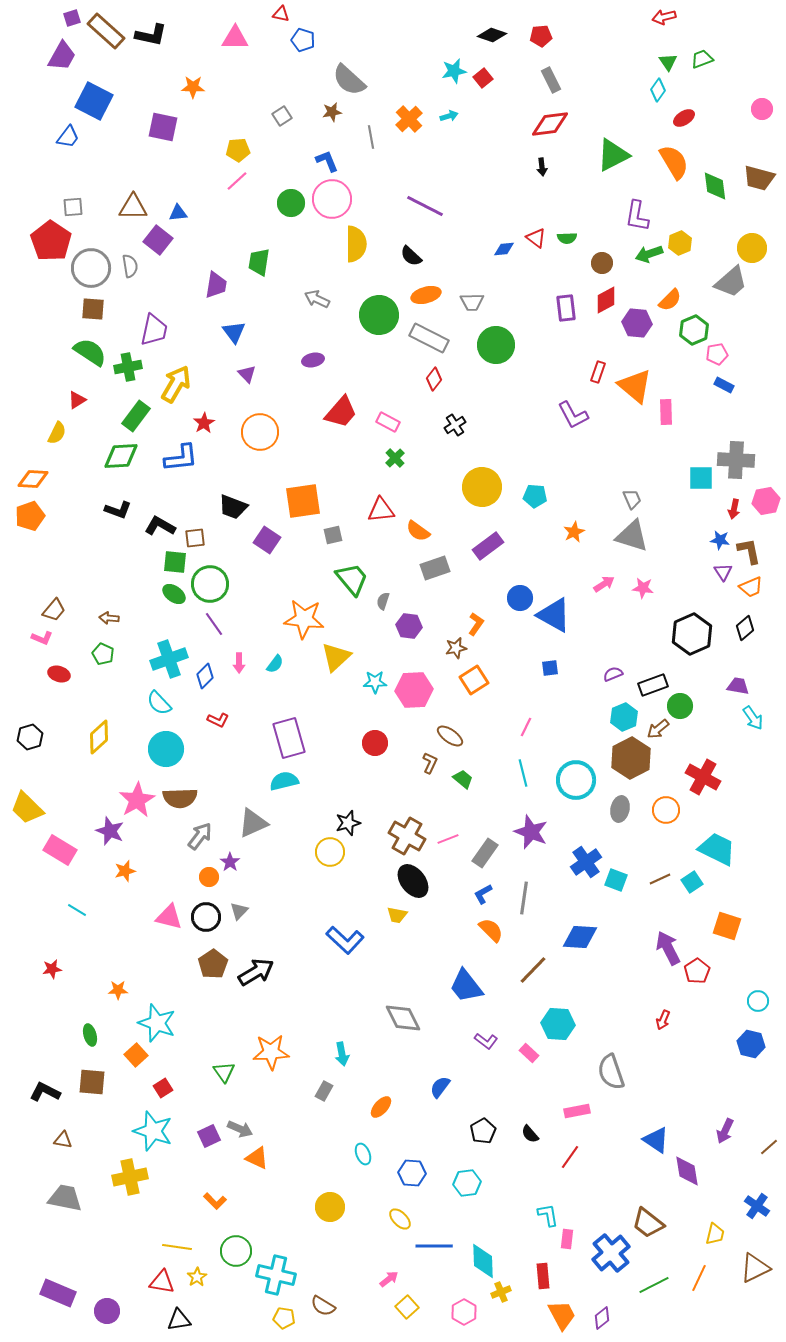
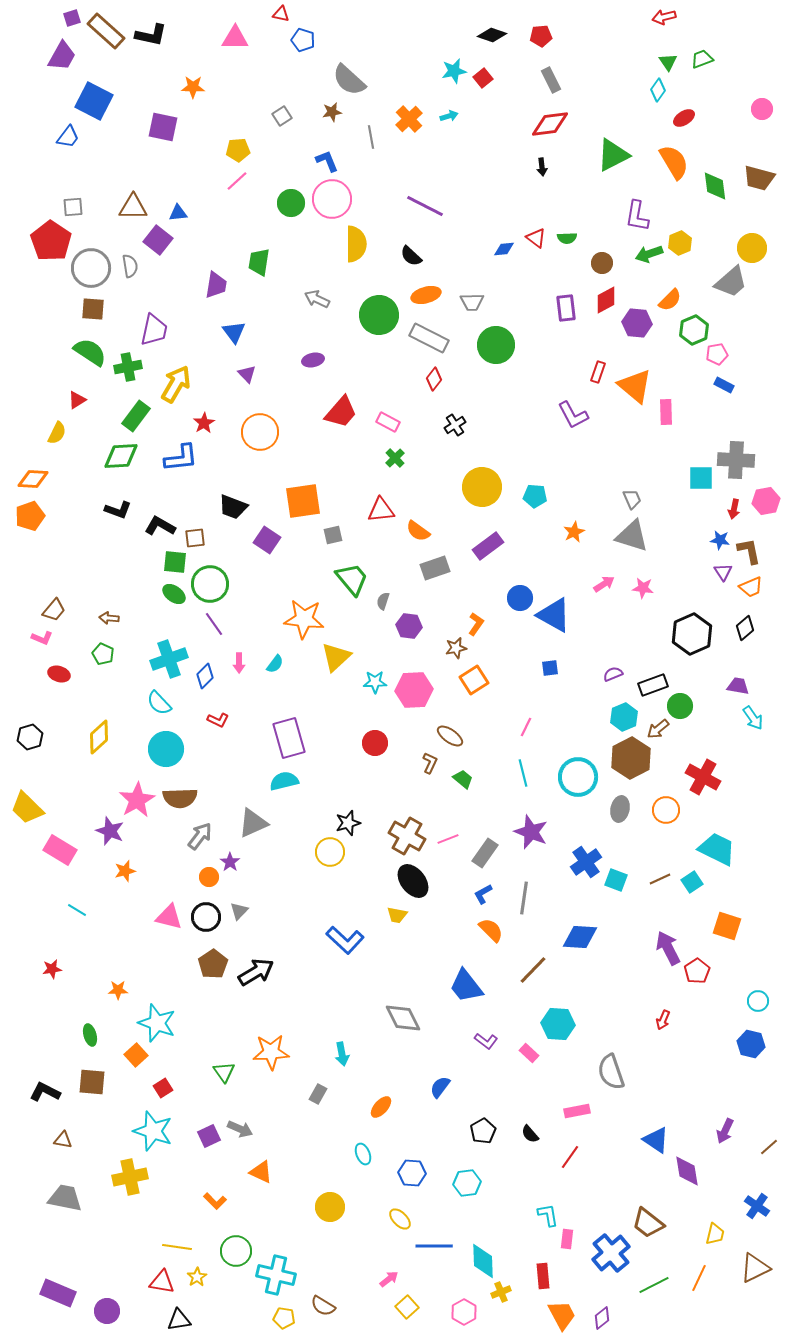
cyan circle at (576, 780): moved 2 px right, 3 px up
gray rectangle at (324, 1091): moved 6 px left, 3 px down
orange triangle at (257, 1158): moved 4 px right, 14 px down
